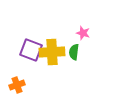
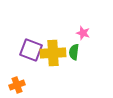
yellow cross: moved 1 px right, 1 px down
